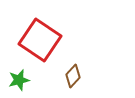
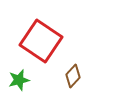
red square: moved 1 px right, 1 px down
